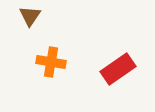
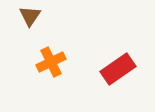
orange cross: rotated 36 degrees counterclockwise
